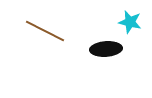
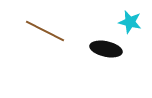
black ellipse: rotated 16 degrees clockwise
